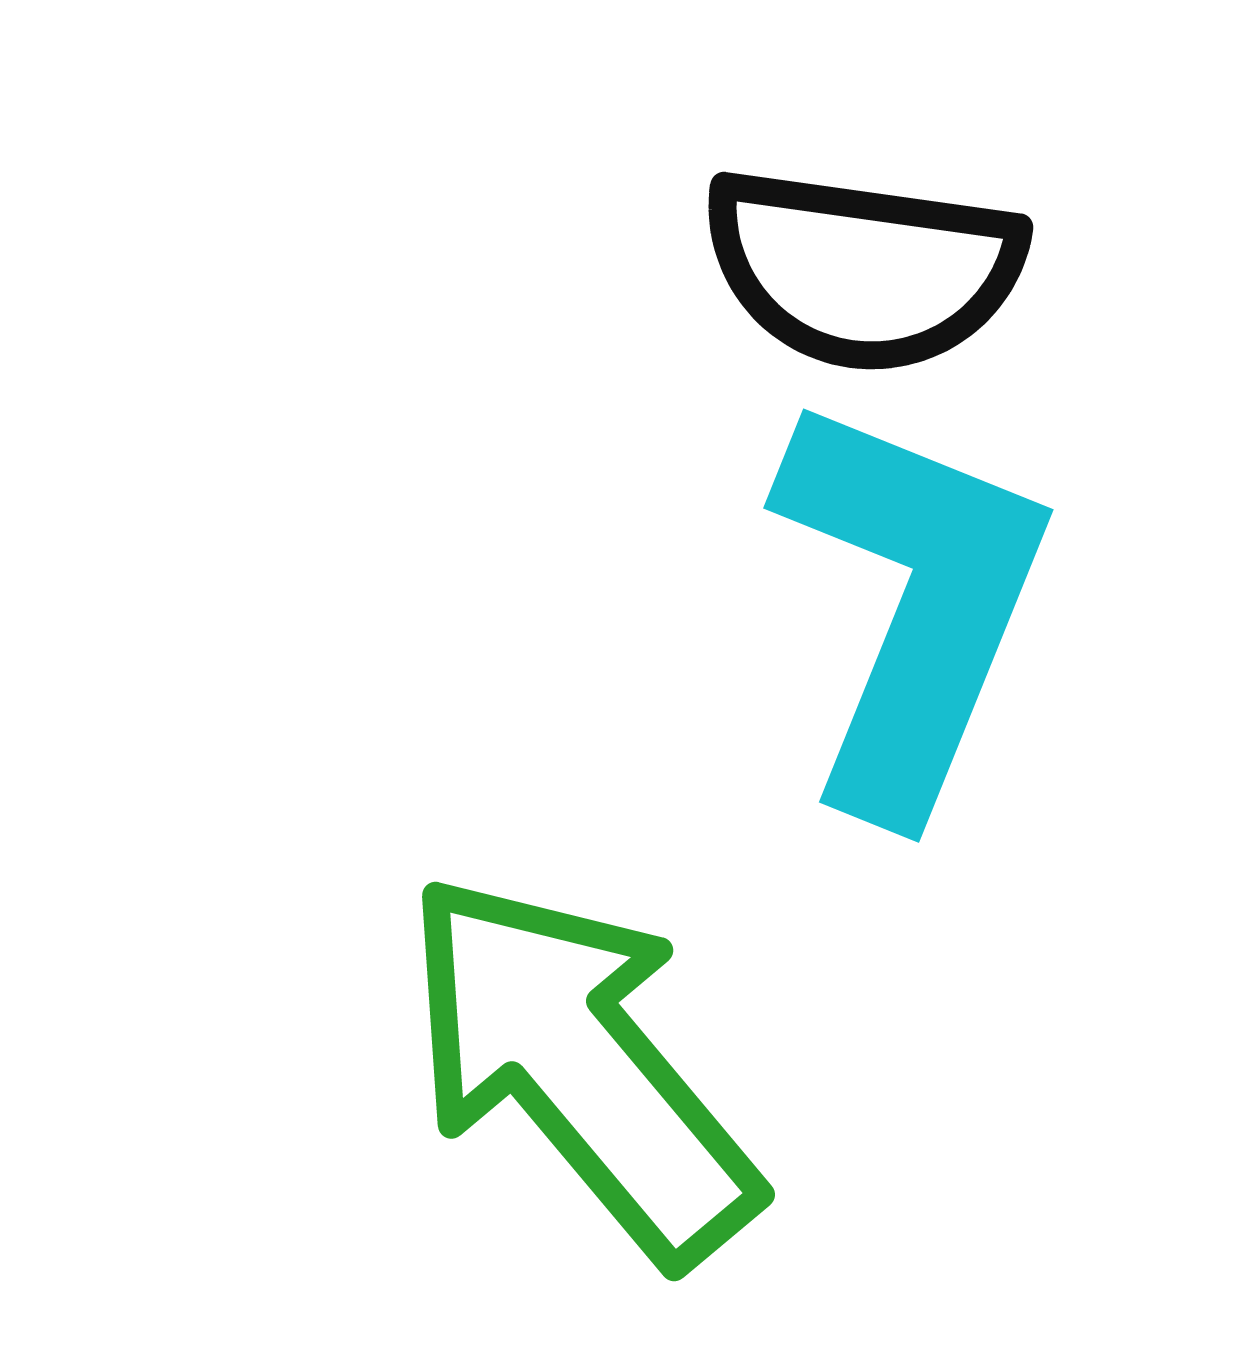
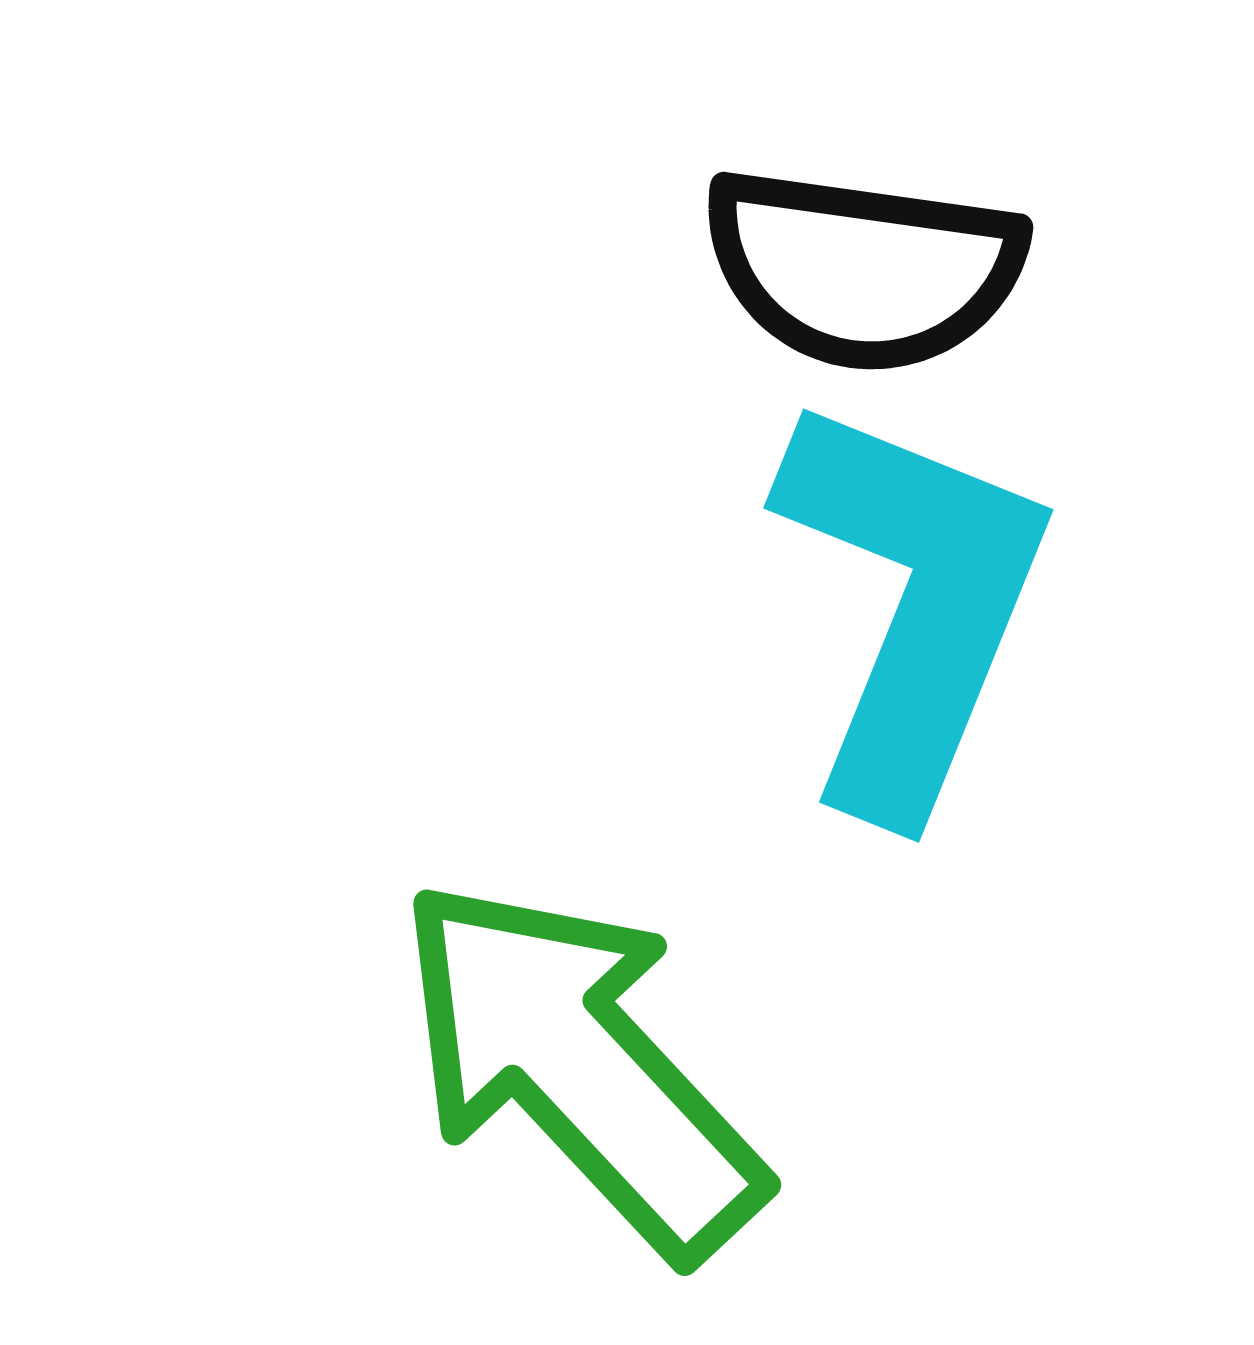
green arrow: rotated 3 degrees counterclockwise
